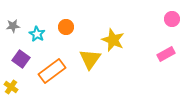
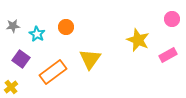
yellow star: moved 25 px right
pink rectangle: moved 2 px right, 1 px down
orange rectangle: moved 1 px right, 1 px down
yellow cross: rotated 16 degrees clockwise
